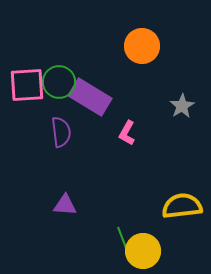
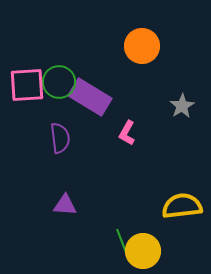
purple semicircle: moved 1 px left, 6 px down
green line: moved 1 px left, 2 px down
